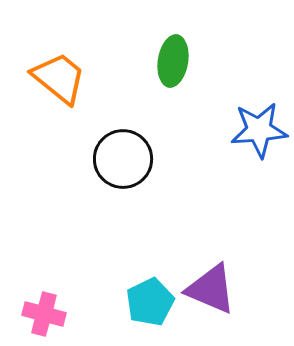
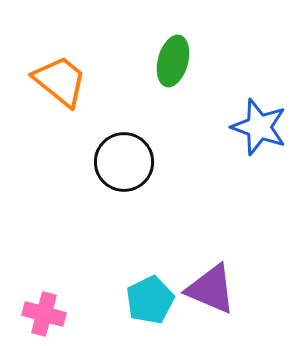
green ellipse: rotated 6 degrees clockwise
orange trapezoid: moved 1 px right, 3 px down
blue star: moved 3 px up; rotated 24 degrees clockwise
black circle: moved 1 px right, 3 px down
cyan pentagon: moved 2 px up
